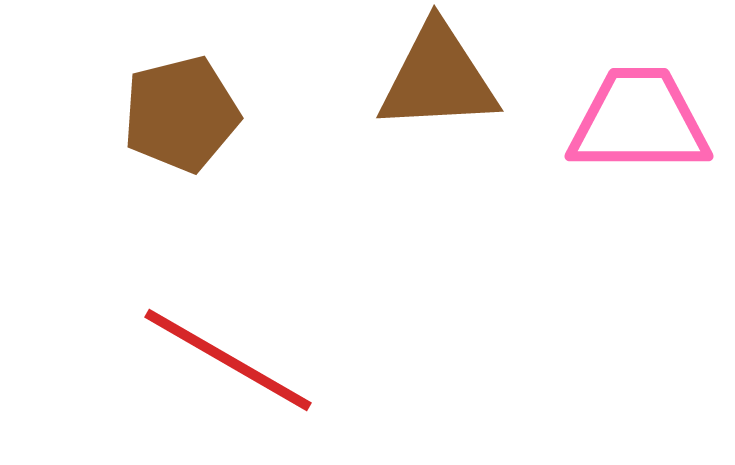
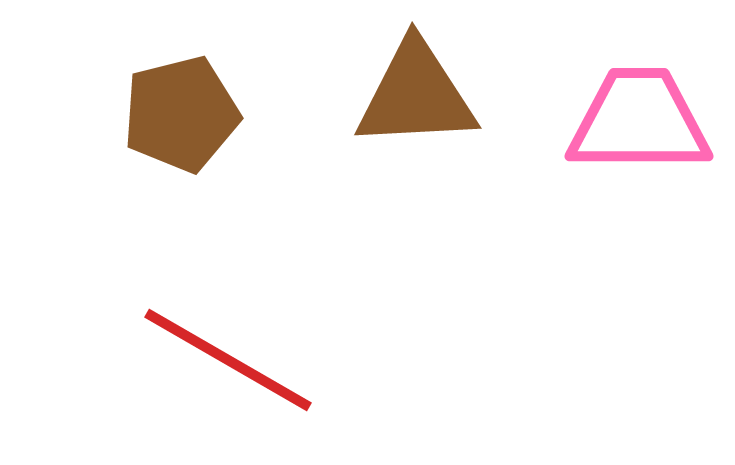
brown triangle: moved 22 px left, 17 px down
